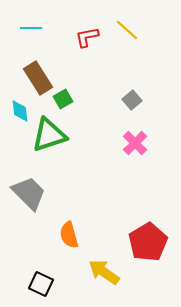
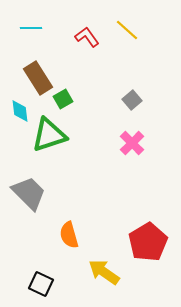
red L-shape: rotated 65 degrees clockwise
pink cross: moved 3 px left
